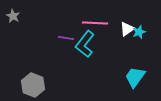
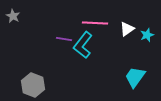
cyan star: moved 8 px right, 3 px down
purple line: moved 2 px left, 1 px down
cyan L-shape: moved 2 px left, 1 px down
